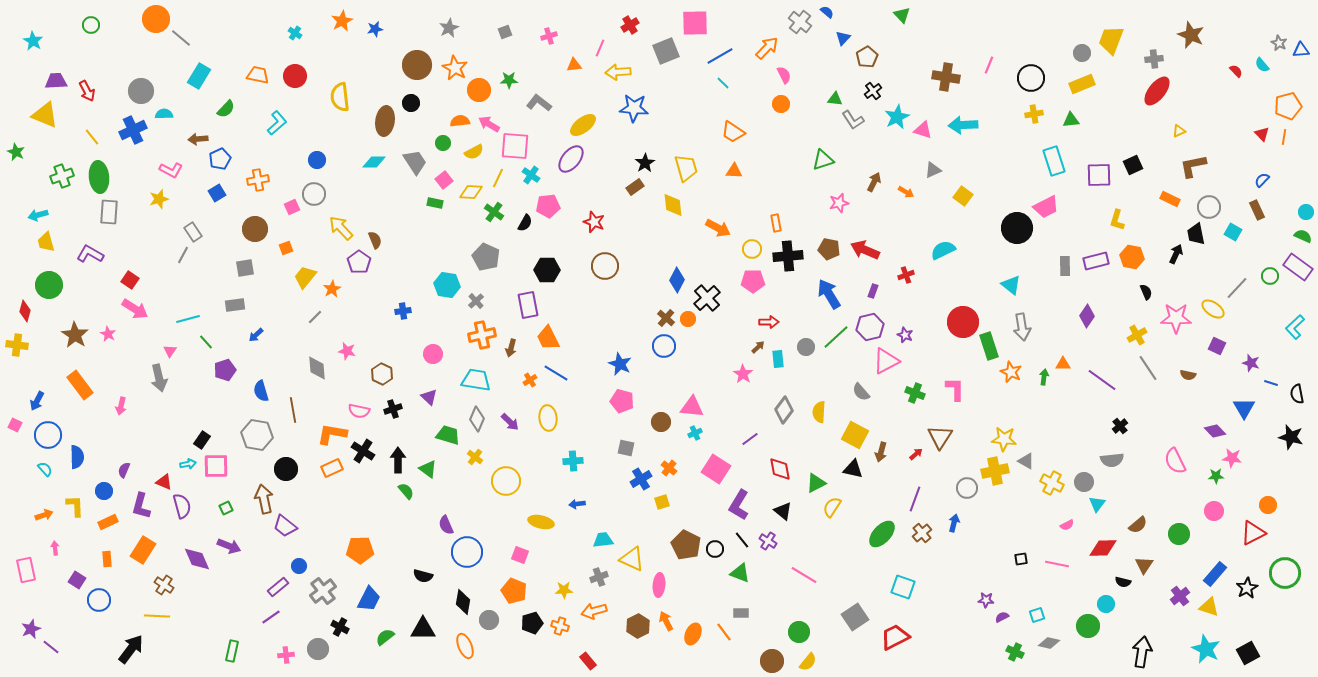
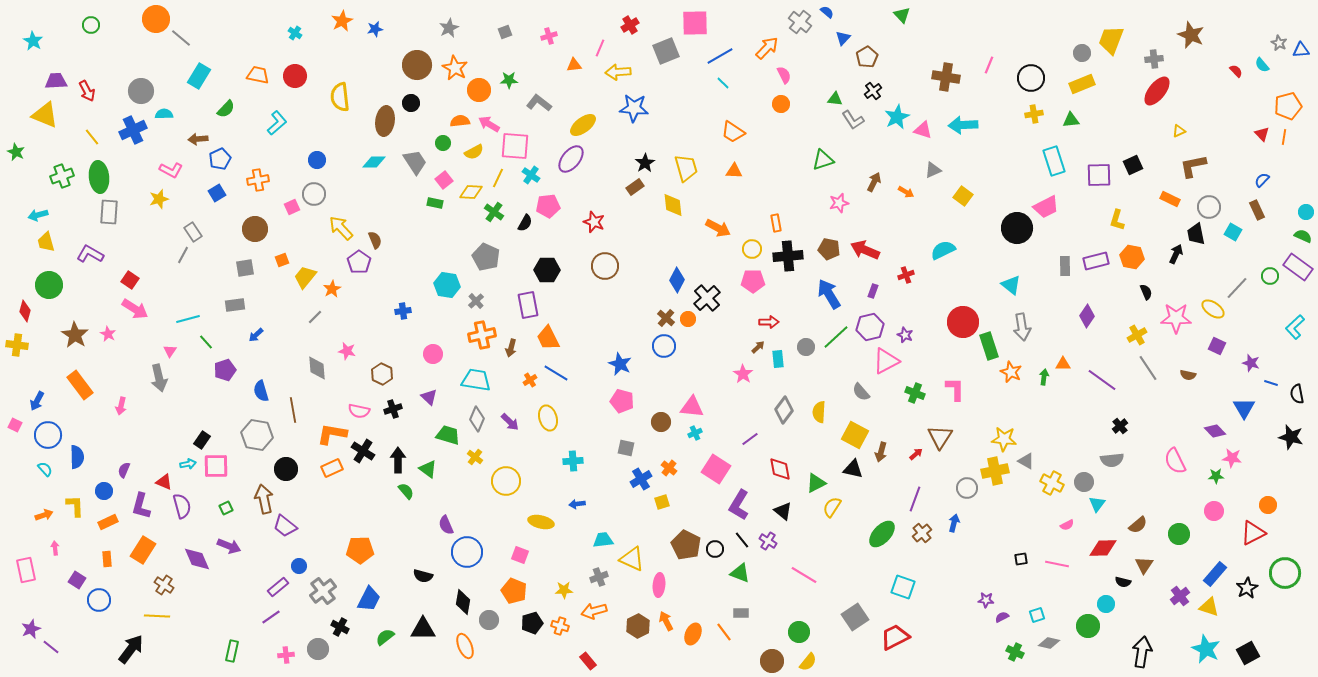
orange square at (286, 248): moved 4 px left, 12 px down
yellow ellipse at (548, 418): rotated 10 degrees counterclockwise
